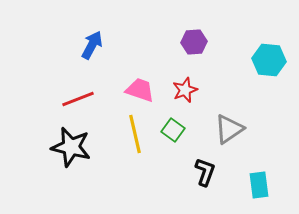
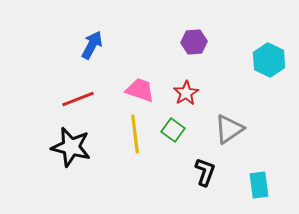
cyan hexagon: rotated 20 degrees clockwise
red star: moved 1 px right, 3 px down; rotated 10 degrees counterclockwise
yellow line: rotated 6 degrees clockwise
